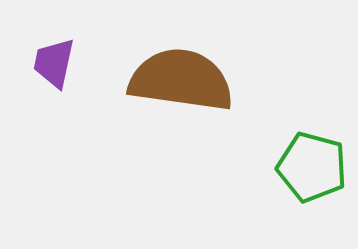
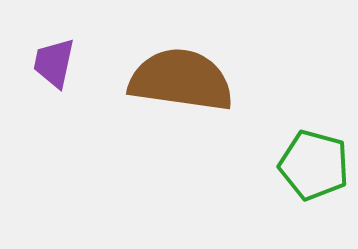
green pentagon: moved 2 px right, 2 px up
